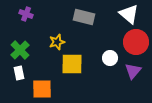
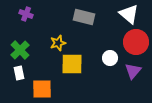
yellow star: moved 1 px right, 1 px down
